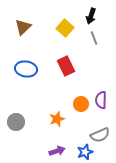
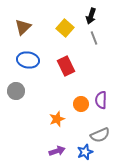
blue ellipse: moved 2 px right, 9 px up
gray circle: moved 31 px up
